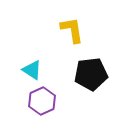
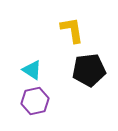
black pentagon: moved 2 px left, 4 px up
purple hexagon: moved 7 px left; rotated 12 degrees clockwise
